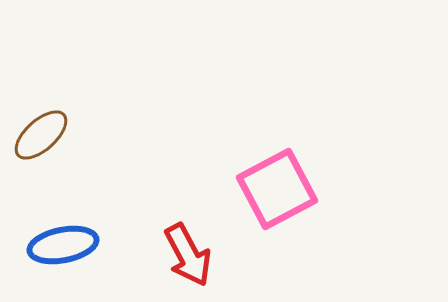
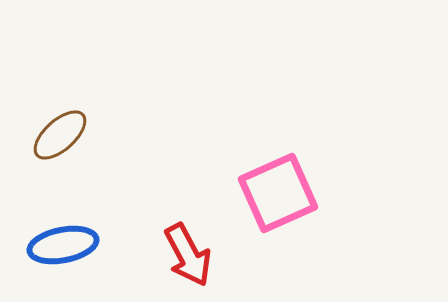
brown ellipse: moved 19 px right
pink square: moved 1 px right, 4 px down; rotated 4 degrees clockwise
